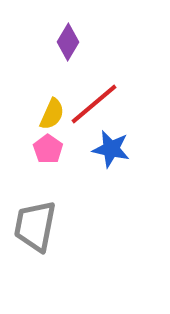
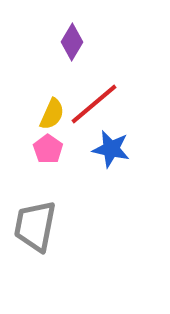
purple diamond: moved 4 px right
